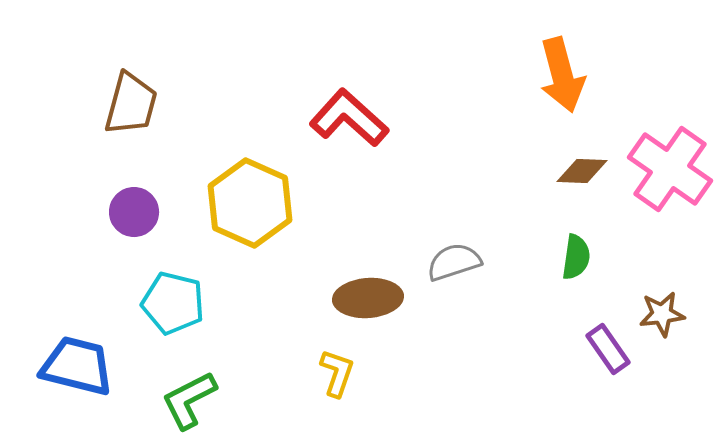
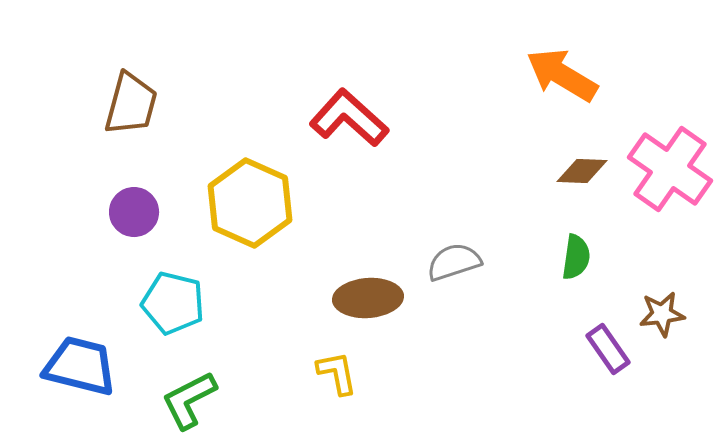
orange arrow: rotated 136 degrees clockwise
blue trapezoid: moved 3 px right
yellow L-shape: rotated 30 degrees counterclockwise
